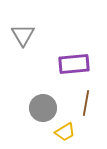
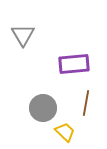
yellow trapezoid: rotated 105 degrees counterclockwise
